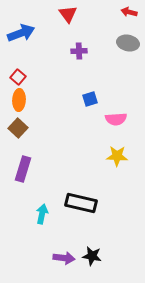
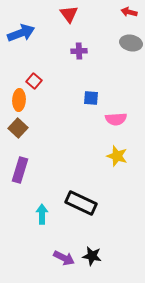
red triangle: moved 1 px right
gray ellipse: moved 3 px right
red square: moved 16 px right, 4 px down
blue square: moved 1 px right, 1 px up; rotated 21 degrees clockwise
yellow star: rotated 15 degrees clockwise
purple rectangle: moved 3 px left, 1 px down
black rectangle: rotated 12 degrees clockwise
cyan arrow: rotated 12 degrees counterclockwise
purple arrow: rotated 20 degrees clockwise
